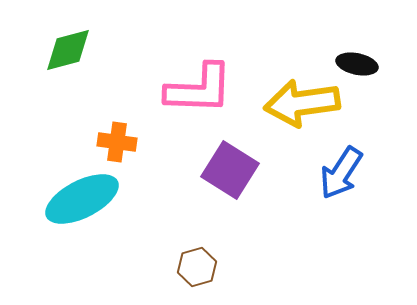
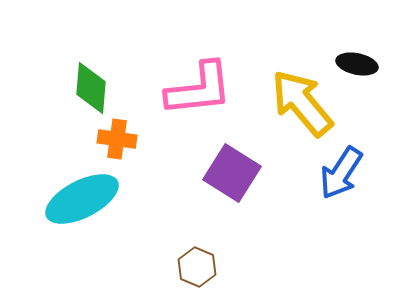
green diamond: moved 23 px right, 38 px down; rotated 70 degrees counterclockwise
pink L-shape: rotated 8 degrees counterclockwise
yellow arrow: rotated 58 degrees clockwise
orange cross: moved 3 px up
purple square: moved 2 px right, 3 px down
brown hexagon: rotated 21 degrees counterclockwise
